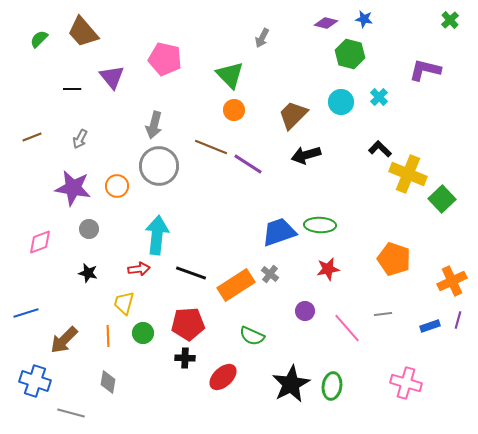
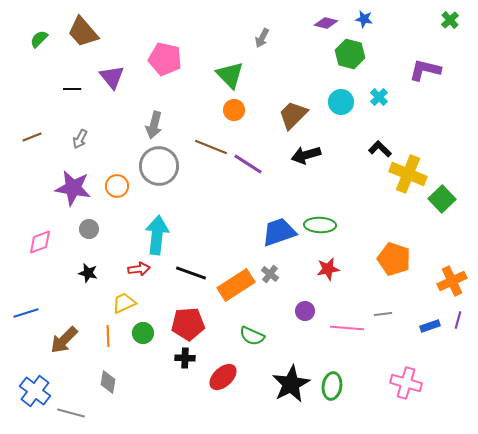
yellow trapezoid at (124, 303): rotated 50 degrees clockwise
pink line at (347, 328): rotated 44 degrees counterclockwise
blue cross at (35, 381): moved 10 px down; rotated 20 degrees clockwise
